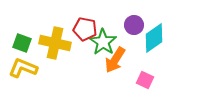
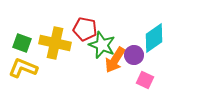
purple circle: moved 30 px down
green star: moved 1 px left, 3 px down; rotated 12 degrees counterclockwise
